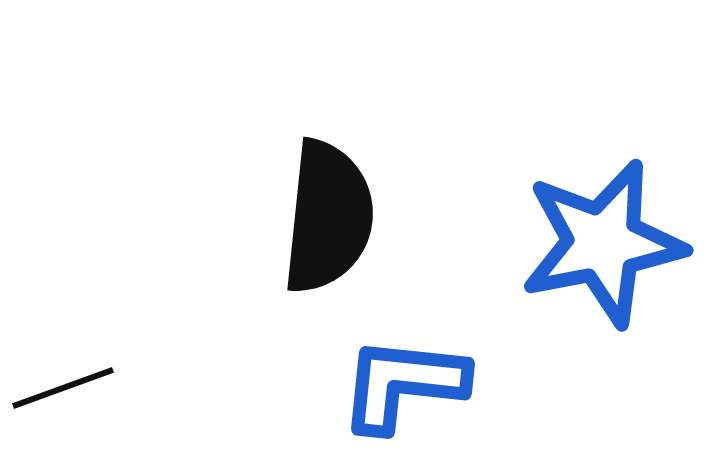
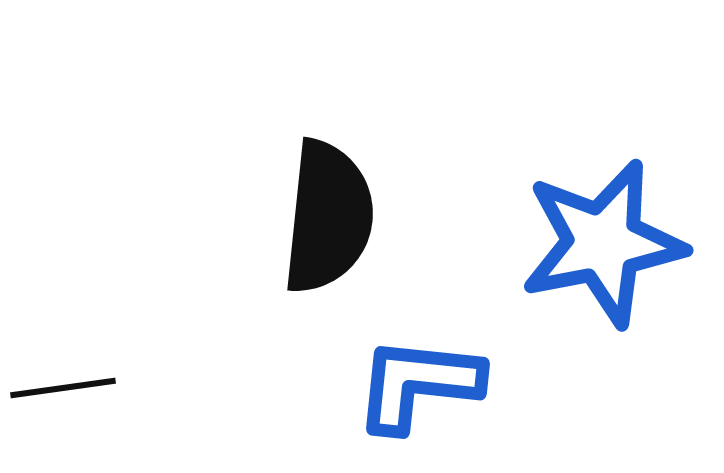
blue L-shape: moved 15 px right
black line: rotated 12 degrees clockwise
